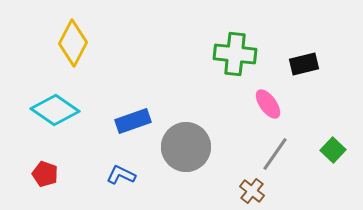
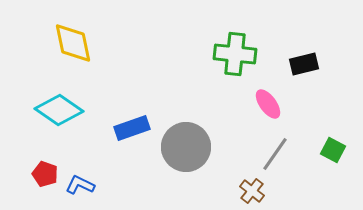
yellow diamond: rotated 39 degrees counterclockwise
cyan diamond: moved 4 px right
blue rectangle: moved 1 px left, 7 px down
green square: rotated 15 degrees counterclockwise
blue L-shape: moved 41 px left, 10 px down
